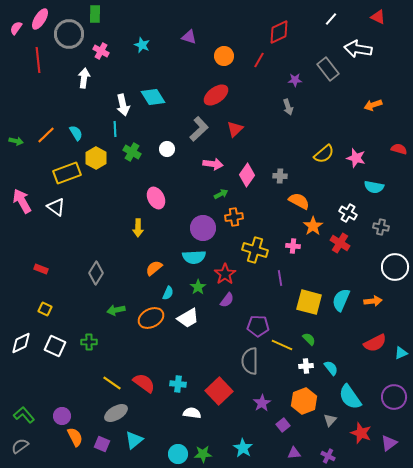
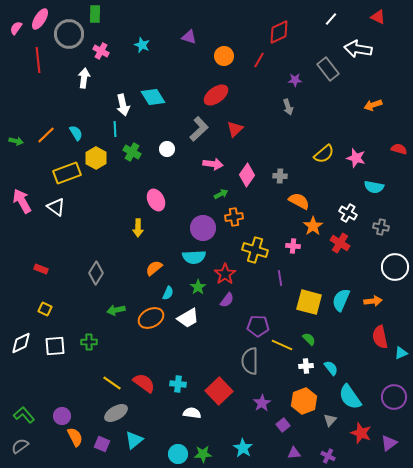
pink ellipse at (156, 198): moved 2 px down
red semicircle at (375, 343): moved 5 px right, 6 px up; rotated 105 degrees clockwise
white square at (55, 346): rotated 30 degrees counterclockwise
